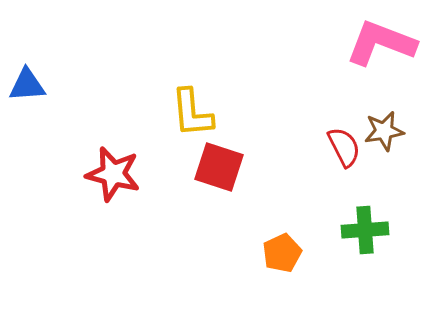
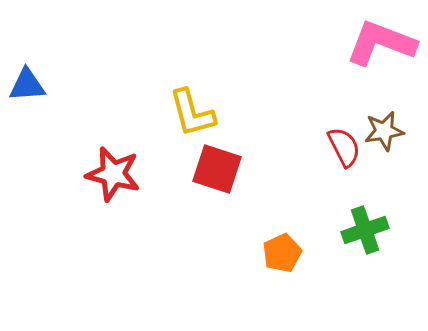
yellow L-shape: rotated 10 degrees counterclockwise
red square: moved 2 px left, 2 px down
green cross: rotated 15 degrees counterclockwise
